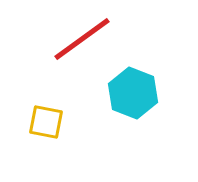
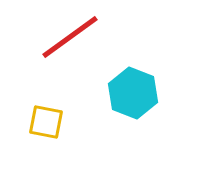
red line: moved 12 px left, 2 px up
